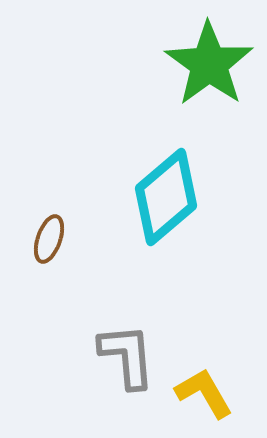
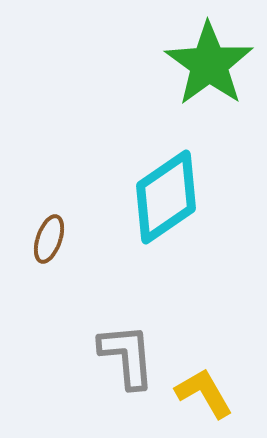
cyan diamond: rotated 6 degrees clockwise
